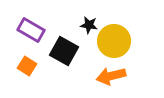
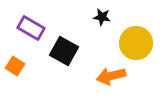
black star: moved 13 px right, 8 px up
purple rectangle: moved 2 px up
yellow circle: moved 22 px right, 2 px down
orange square: moved 12 px left
